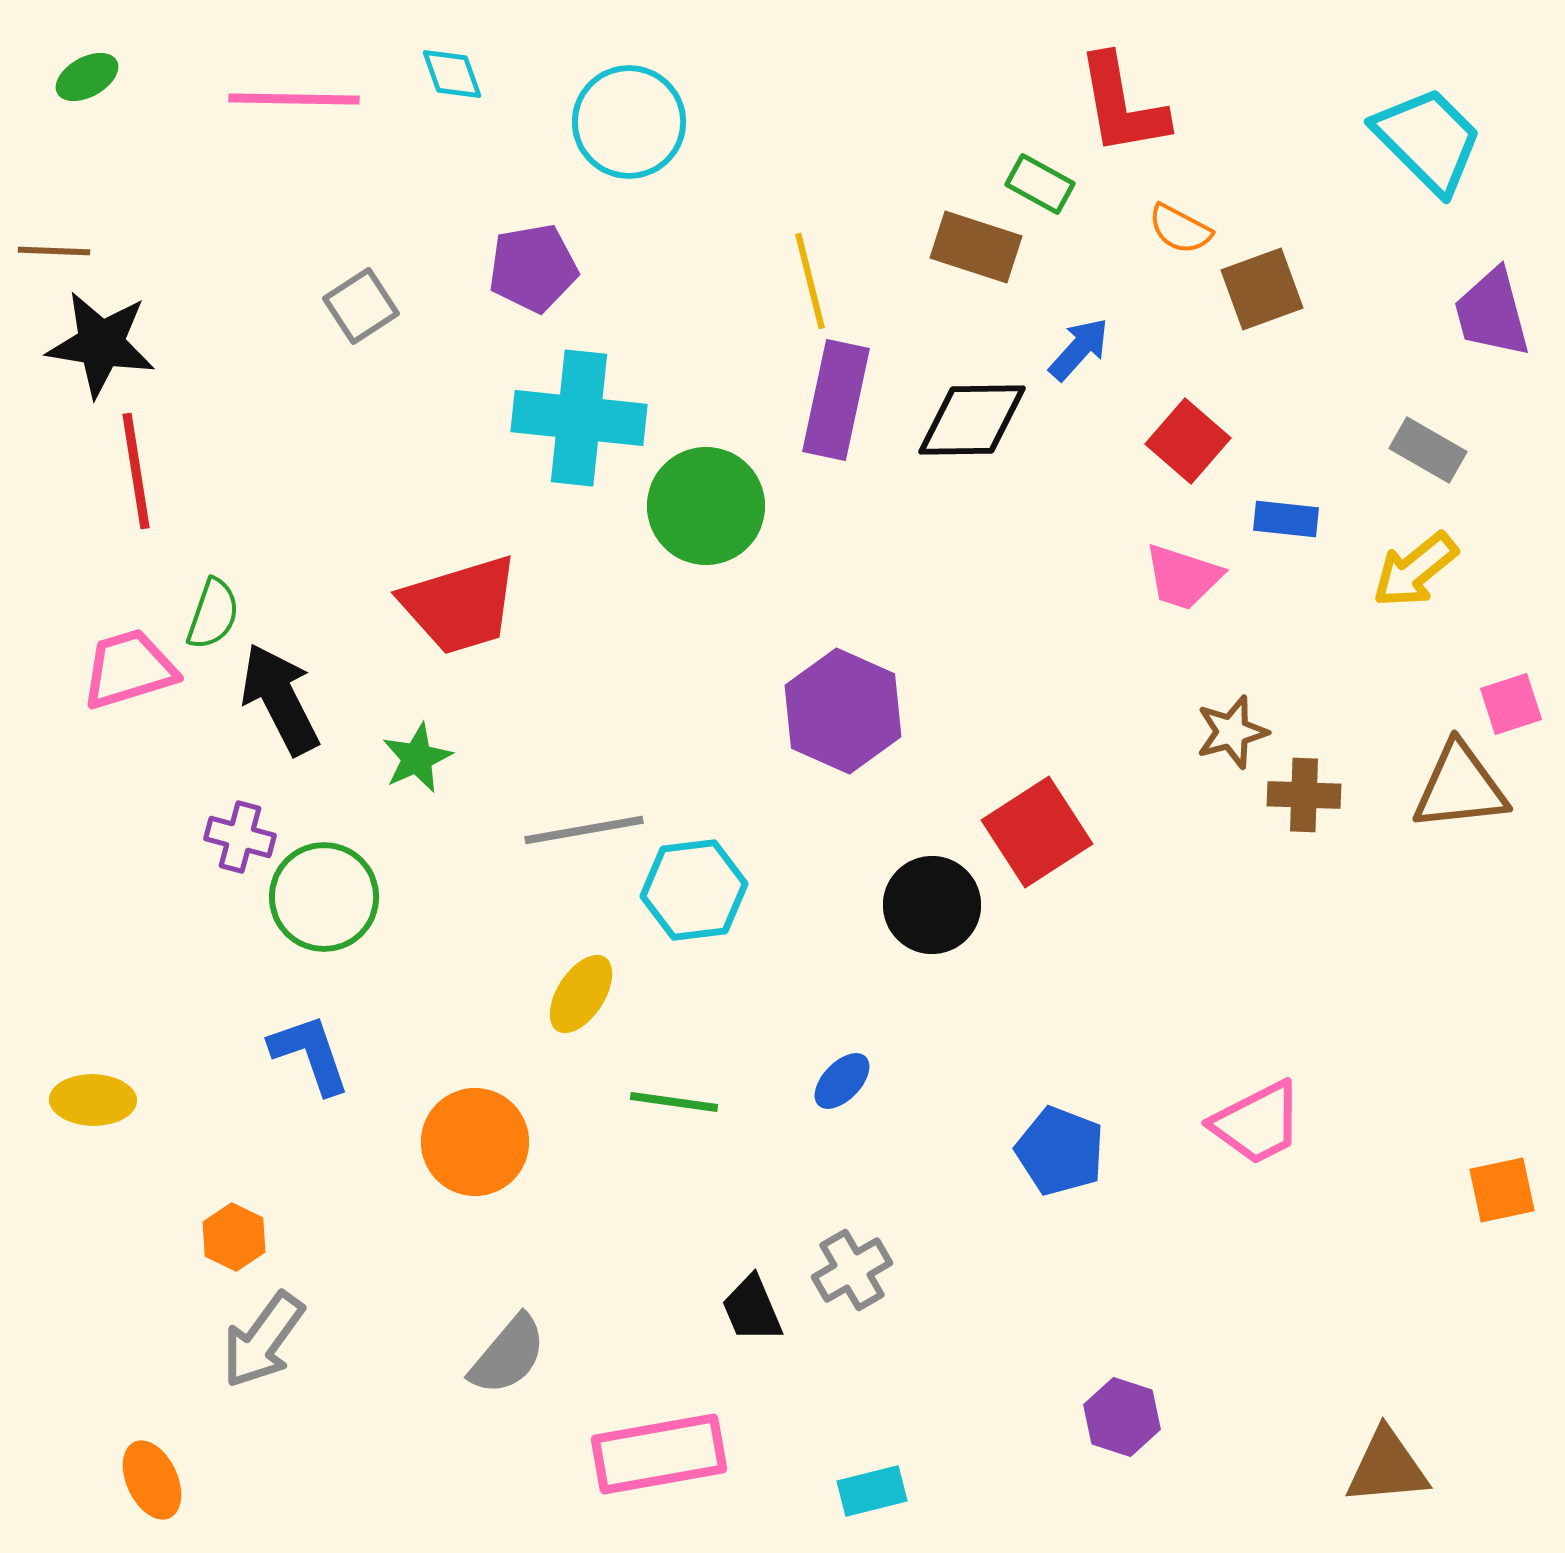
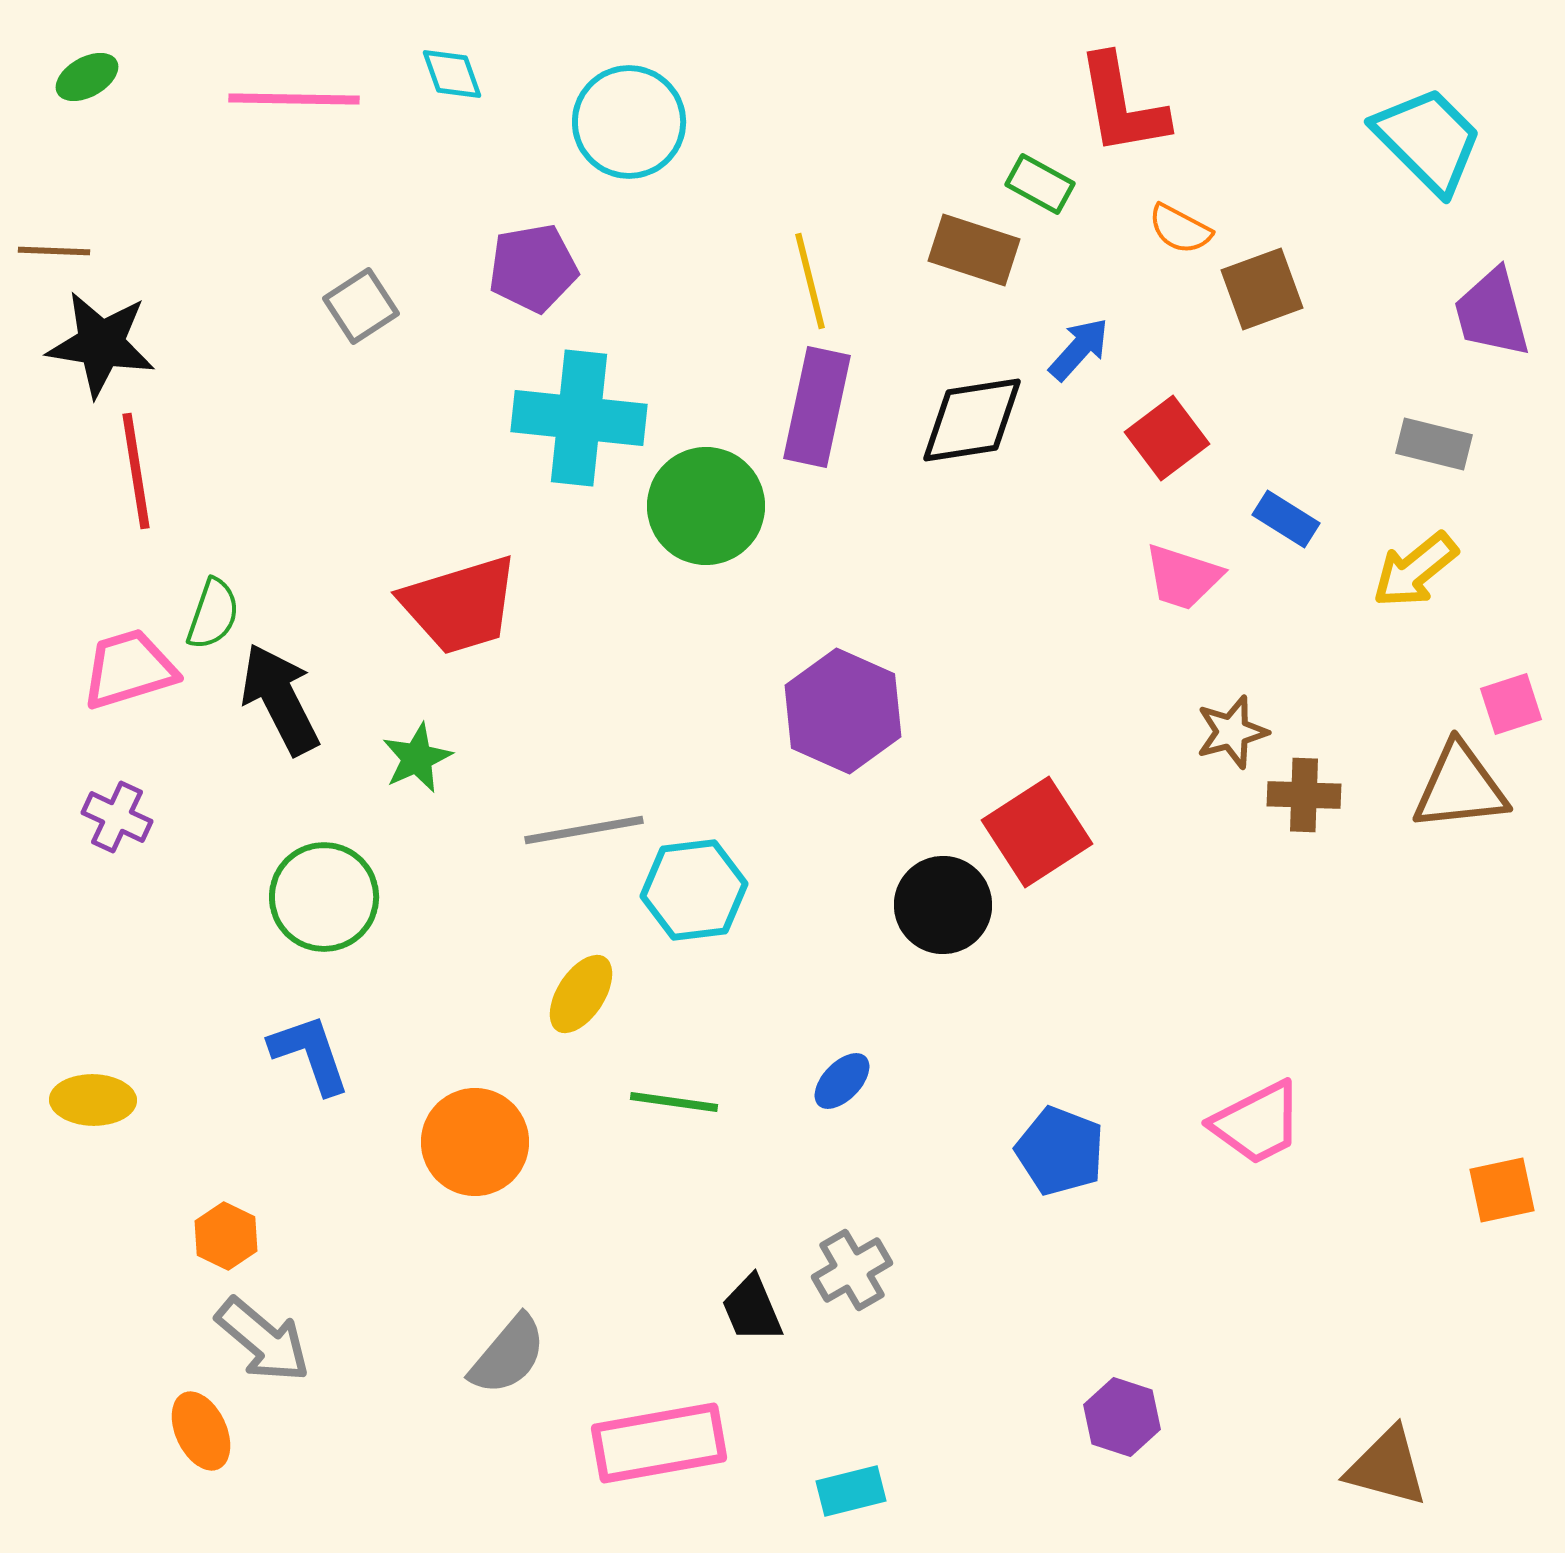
brown rectangle at (976, 247): moved 2 px left, 3 px down
purple rectangle at (836, 400): moved 19 px left, 7 px down
black diamond at (972, 420): rotated 8 degrees counterclockwise
red square at (1188, 441): moved 21 px left, 3 px up; rotated 12 degrees clockwise
gray rectangle at (1428, 450): moved 6 px right, 6 px up; rotated 16 degrees counterclockwise
blue rectangle at (1286, 519): rotated 26 degrees clockwise
purple cross at (240, 837): moved 123 px left, 20 px up; rotated 10 degrees clockwise
black circle at (932, 905): moved 11 px right
orange hexagon at (234, 1237): moved 8 px left, 1 px up
gray arrow at (263, 1340): rotated 86 degrees counterclockwise
pink rectangle at (659, 1454): moved 11 px up
brown triangle at (1387, 1467): rotated 20 degrees clockwise
orange ellipse at (152, 1480): moved 49 px right, 49 px up
cyan rectangle at (872, 1491): moved 21 px left
